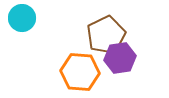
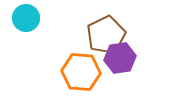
cyan circle: moved 4 px right
orange hexagon: moved 1 px right
